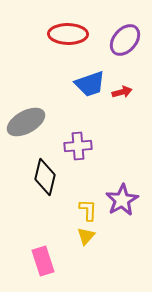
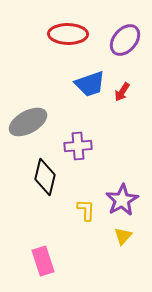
red arrow: rotated 138 degrees clockwise
gray ellipse: moved 2 px right
yellow L-shape: moved 2 px left
yellow triangle: moved 37 px right
